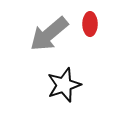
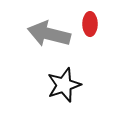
gray arrow: rotated 54 degrees clockwise
